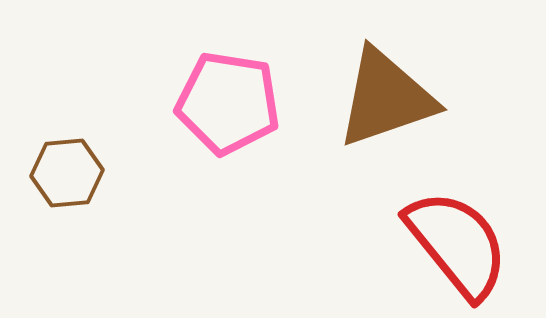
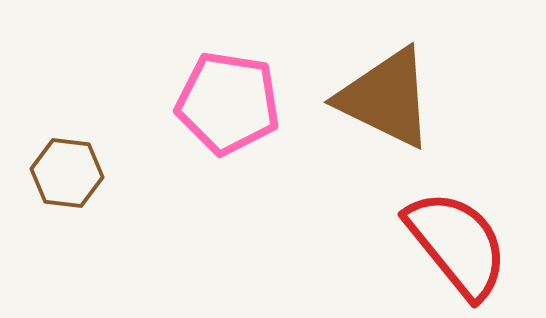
brown triangle: rotated 45 degrees clockwise
brown hexagon: rotated 12 degrees clockwise
